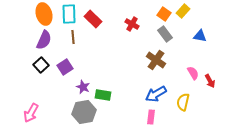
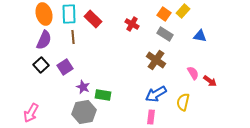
gray rectangle: rotated 21 degrees counterclockwise
red arrow: rotated 24 degrees counterclockwise
